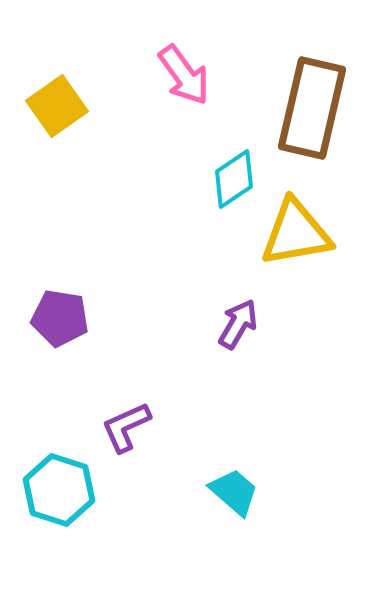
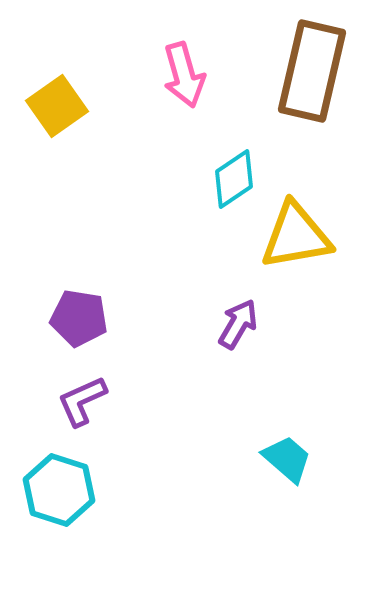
pink arrow: rotated 20 degrees clockwise
brown rectangle: moved 37 px up
yellow triangle: moved 3 px down
purple pentagon: moved 19 px right
purple L-shape: moved 44 px left, 26 px up
cyan trapezoid: moved 53 px right, 33 px up
